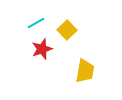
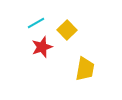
red star: moved 2 px up
yellow trapezoid: moved 2 px up
